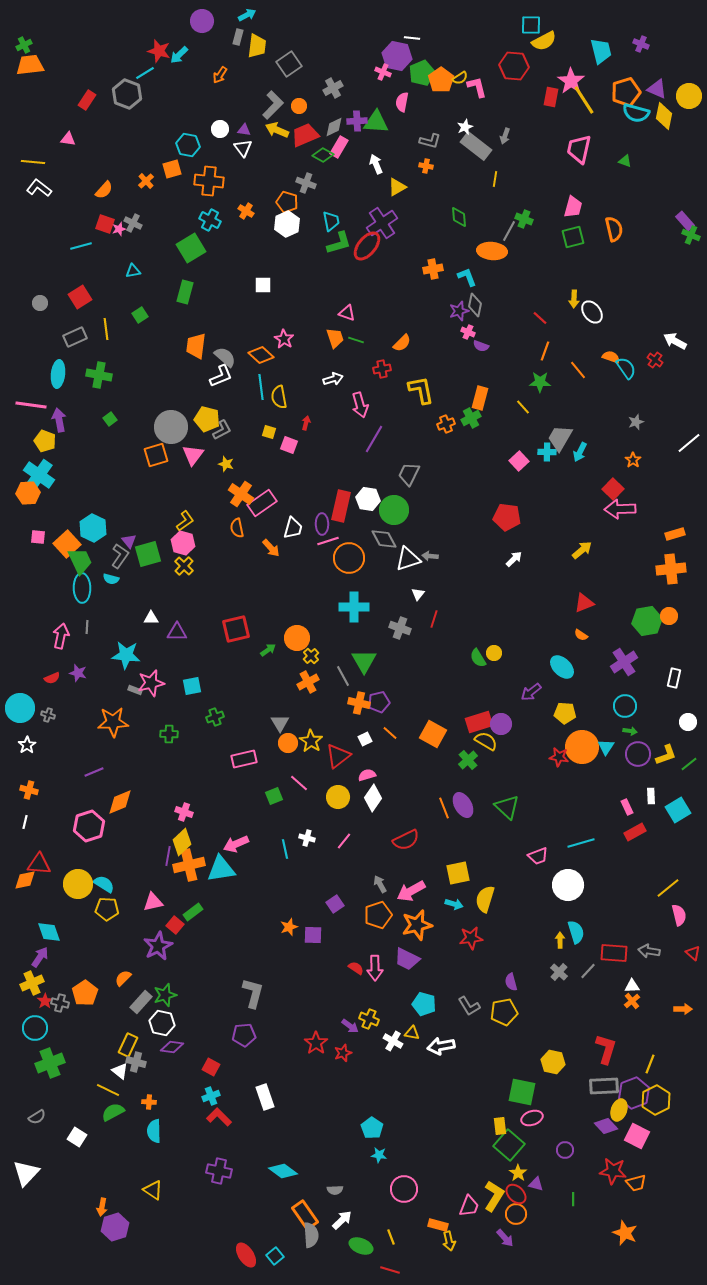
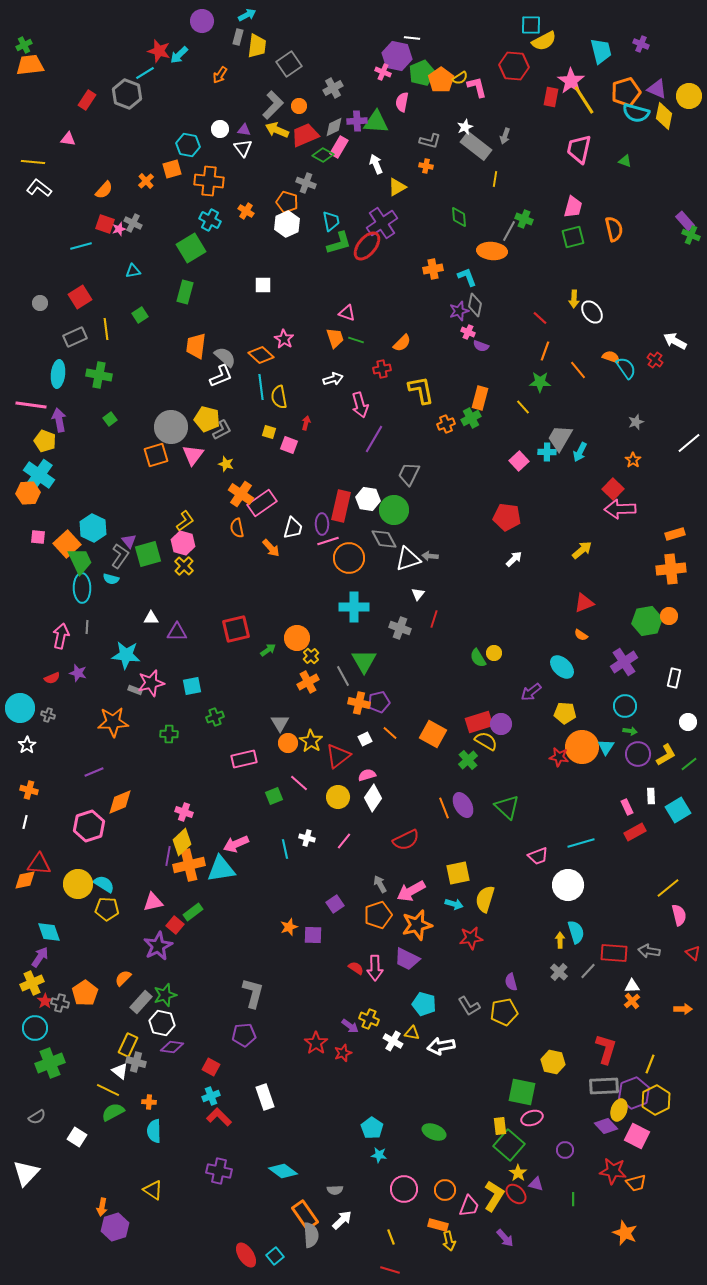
yellow L-shape at (666, 755): rotated 10 degrees counterclockwise
orange circle at (516, 1214): moved 71 px left, 24 px up
green ellipse at (361, 1246): moved 73 px right, 114 px up
